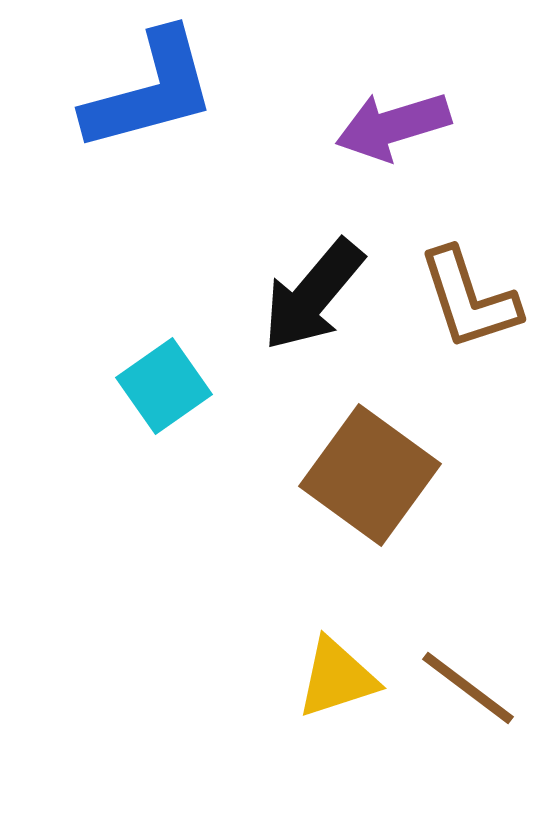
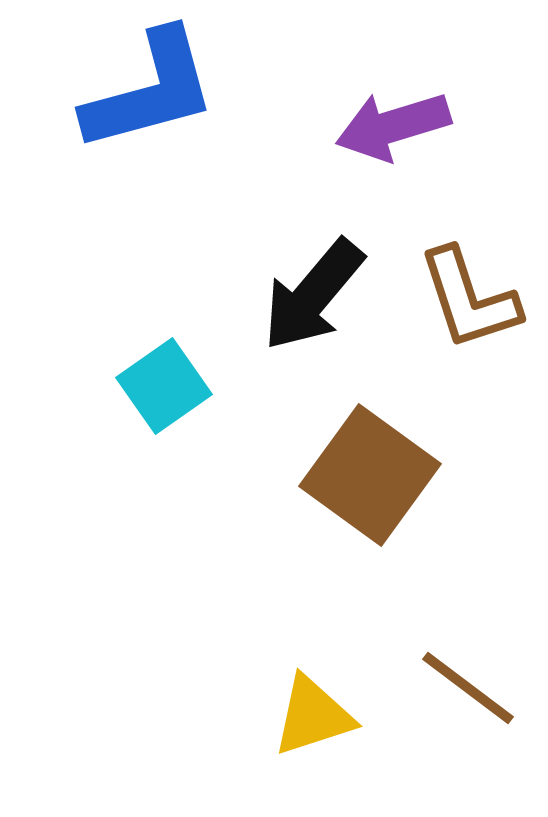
yellow triangle: moved 24 px left, 38 px down
